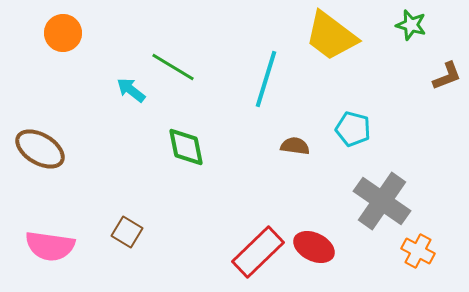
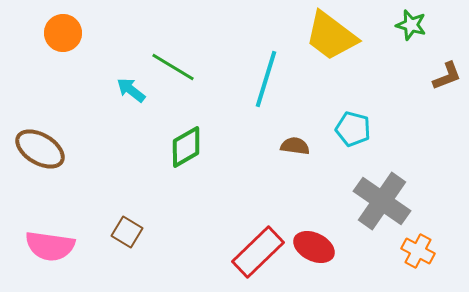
green diamond: rotated 72 degrees clockwise
